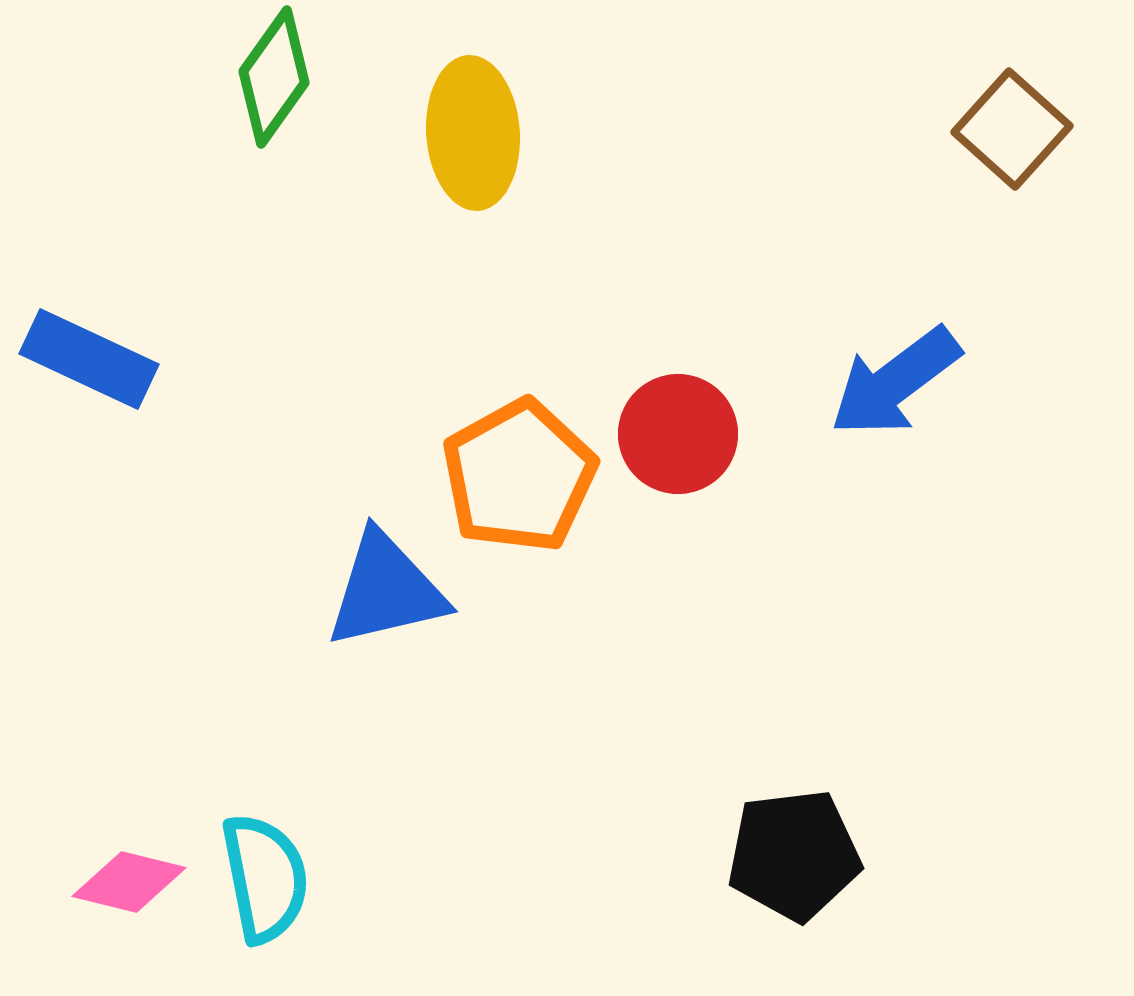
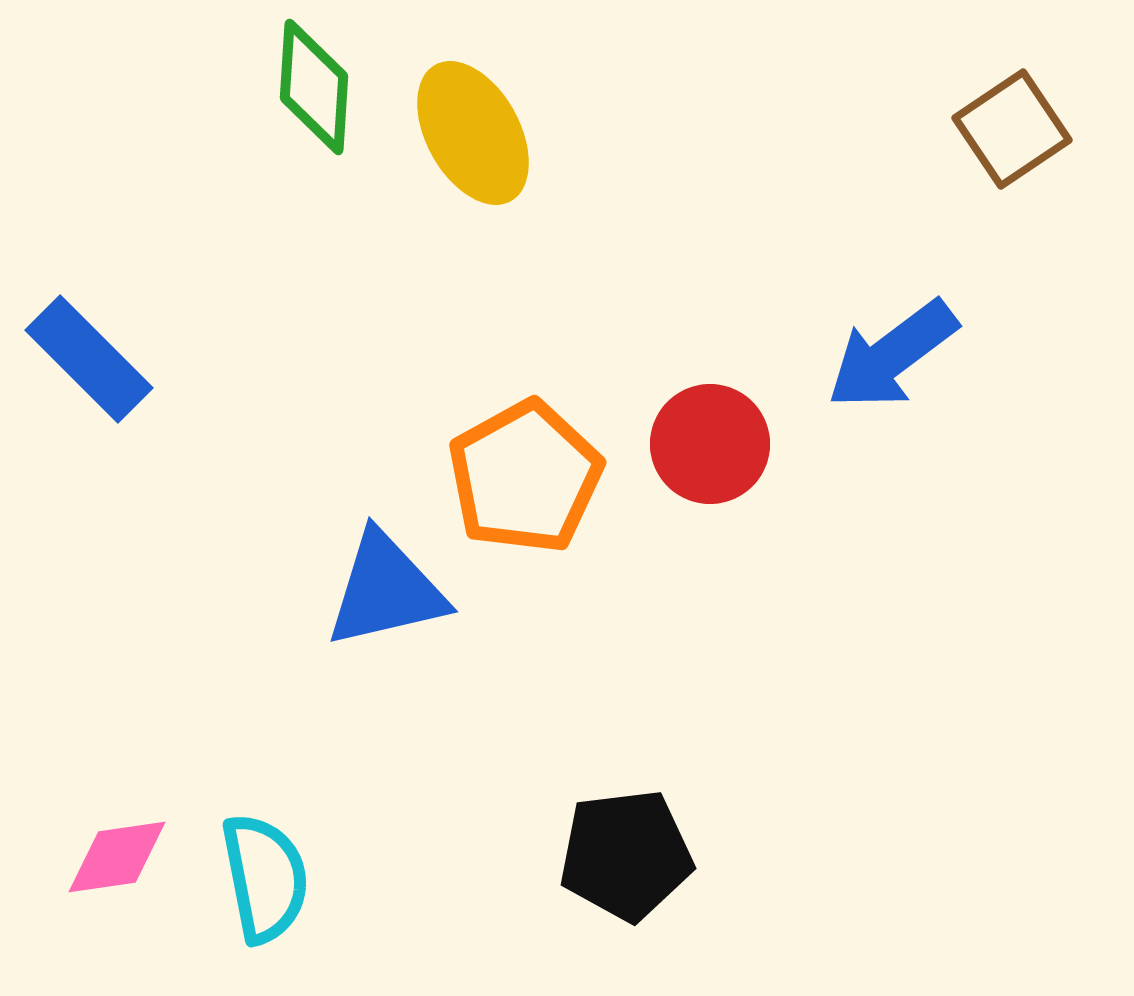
green diamond: moved 40 px right, 10 px down; rotated 32 degrees counterclockwise
brown square: rotated 14 degrees clockwise
yellow ellipse: rotated 25 degrees counterclockwise
blue rectangle: rotated 20 degrees clockwise
blue arrow: moved 3 px left, 27 px up
red circle: moved 32 px right, 10 px down
orange pentagon: moved 6 px right, 1 px down
black pentagon: moved 168 px left
pink diamond: moved 12 px left, 25 px up; rotated 22 degrees counterclockwise
